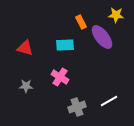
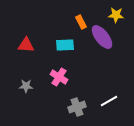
red triangle: moved 1 px right, 3 px up; rotated 12 degrees counterclockwise
pink cross: moved 1 px left
